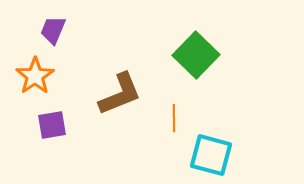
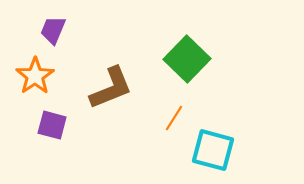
green square: moved 9 px left, 4 px down
brown L-shape: moved 9 px left, 6 px up
orange line: rotated 32 degrees clockwise
purple square: rotated 24 degrees clockwise
cyan square: moved 2 px right, 5 px up
